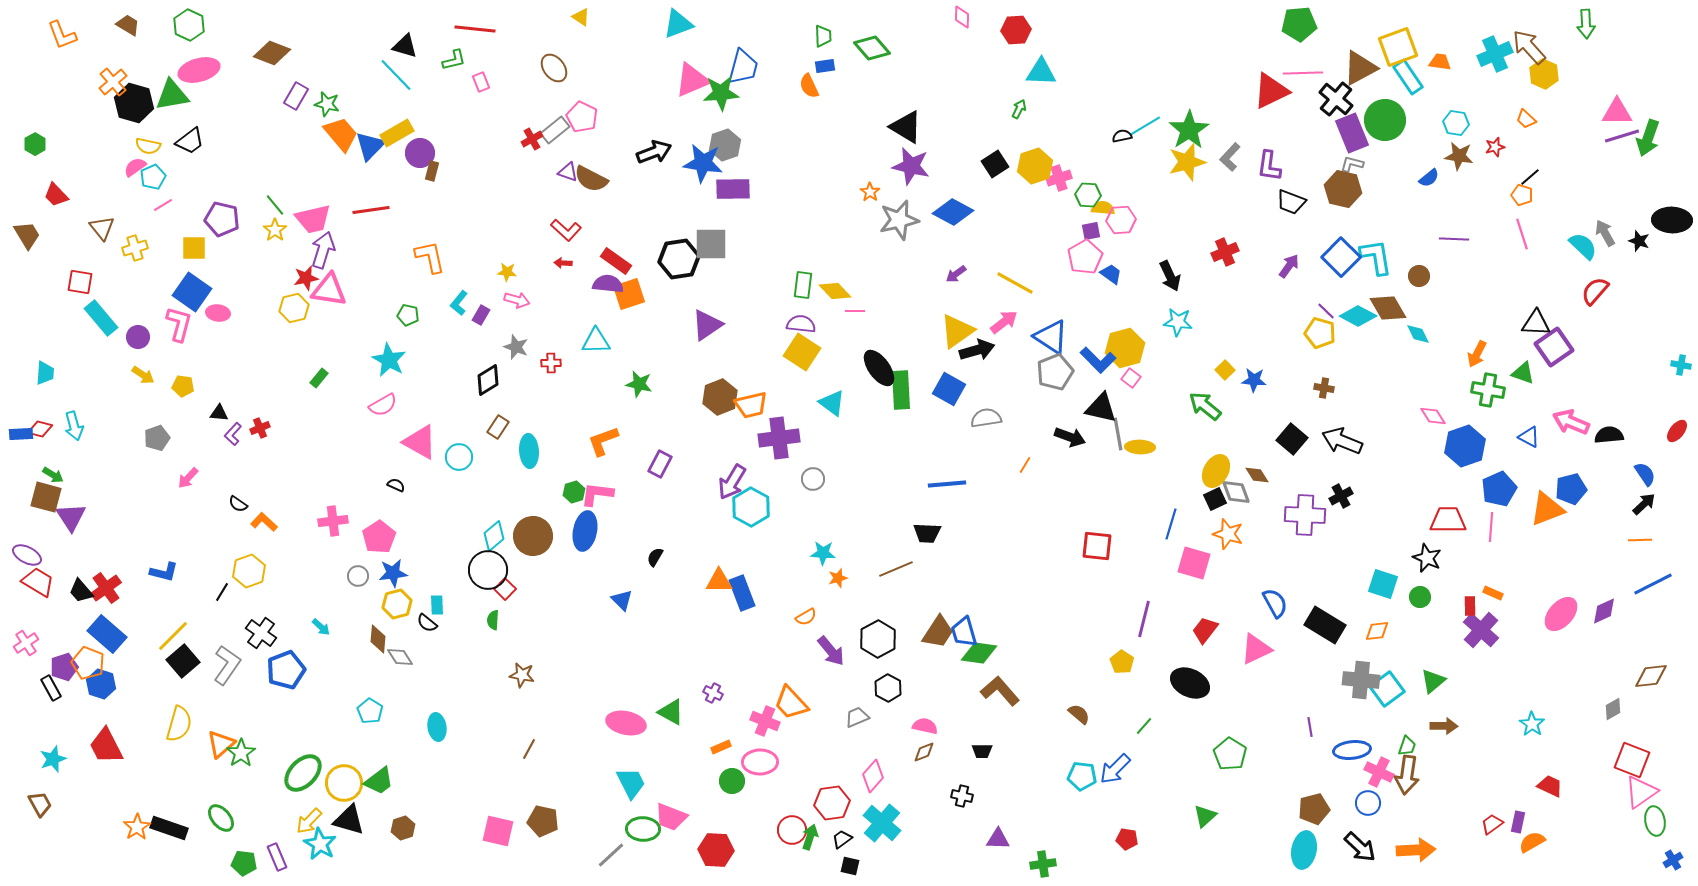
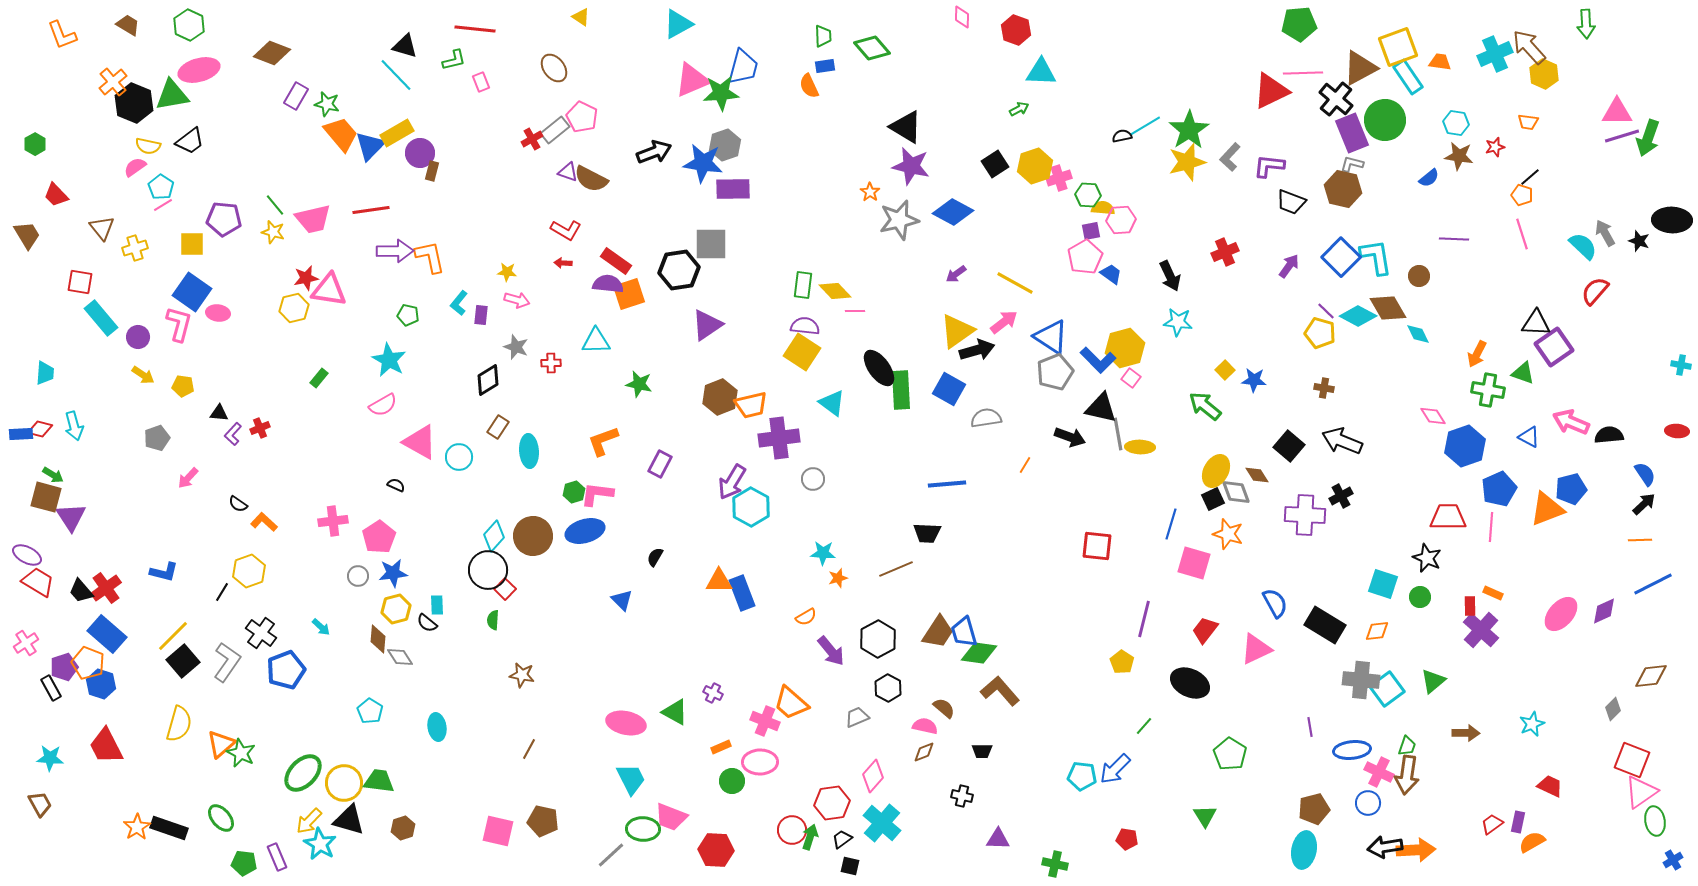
cyan triangle at (678, 24): rotated 8 degrees counterclockwise
red hexagon at (1016, 30): rotated 24 degrees clockwise
black hexagon at (134, 103): rotated 6 degrees clockwise
green arrow at (1019, 109): rotated 36 degrees clockwise
orange trapezoid at (1526, 119): moved 2 px right, 3 px down; rotated 35 degrees counterclockwise
purple L-shape at (1269, 166): rotated 88 degrees clockwise
cyan pentagon at (153, 177): moved 8 px right, 10 px down; rotated 15 degrees counterclockwise
purple pentagon at (222, 219): moved 2 px right; rotated 8 degrees counterclockwise
yellow star at (275, 230): moved 2 px left, 2 px down; rotated 20 degrees counterclockwise
red L-shape at (566, 230): rotated 12 degrees counterclockwise
yellow square at (194, 248): moved 2 px left, 4 px up
purple arrow at (323, 250): moved 72 px right, 1 px down; rotated 72 degrees clockwise
black hexagon at (679, 259): moved 11 px down
purple rectangle at (481, 315): rotated 24 degrees counterclockwise
purple semicircle at (801, 324): moved 4 px right, 2 px down
red ellipse at (1677, 431): rotated 55 degrees clockwise
black square at (1292, 439): moved 3 px left, 7 px down
black square at (1215, 499): moved 2 px left
red trapezoid at (1448, 520): moved 3 px up
blue ellipse at (585, 531): rotated 63 degrees clockwise
cyan diamond at (494, 536): rotated 8 degrees counterclockwise
yellow hexagon at (397, 604): moved 1 px left, 5 px down
gray L-shape at (227, 665): moved 3 px up
orange trapezoid at (791, 703): rotated 6 degrees counterclockwise
gray diamond at (1613, 709): rotated 15 degrees counterclockwise
green triangle at (671, 712): moved 4 px right
brown semicircle at (1079, 714): moved 135 px left, 6 px up
cyan star at (1532, 724): rotated 15 degrees clockwise
brown arrow at (1444, 726): moved 22 px right, 7 px down
green star at (241, 753): rotated 12 degrees counterclockwise
cyan star at (53, 759): moved 3 px left, 1 px up; rotated 24 degrees clockwise
green trapezoid at (379, 781): rotated 136 degrees counterclockwise
cyan trapezoid at (631, 783): moved 4 px up
green triangle at (1205, 816): rotated 20 degrees counterclockwise
black arrow at (1360, 847): moved 25 px right; rotated 128 degrees clockwise
green cross at (1043, 864): moved 12 px right; rotated 20 degrees clockwise
